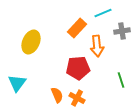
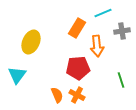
orange rectangle: rotated 12 degrees counterclockwise
cyan triangle: moved 8 px up
orange cross: moved 3 px up
